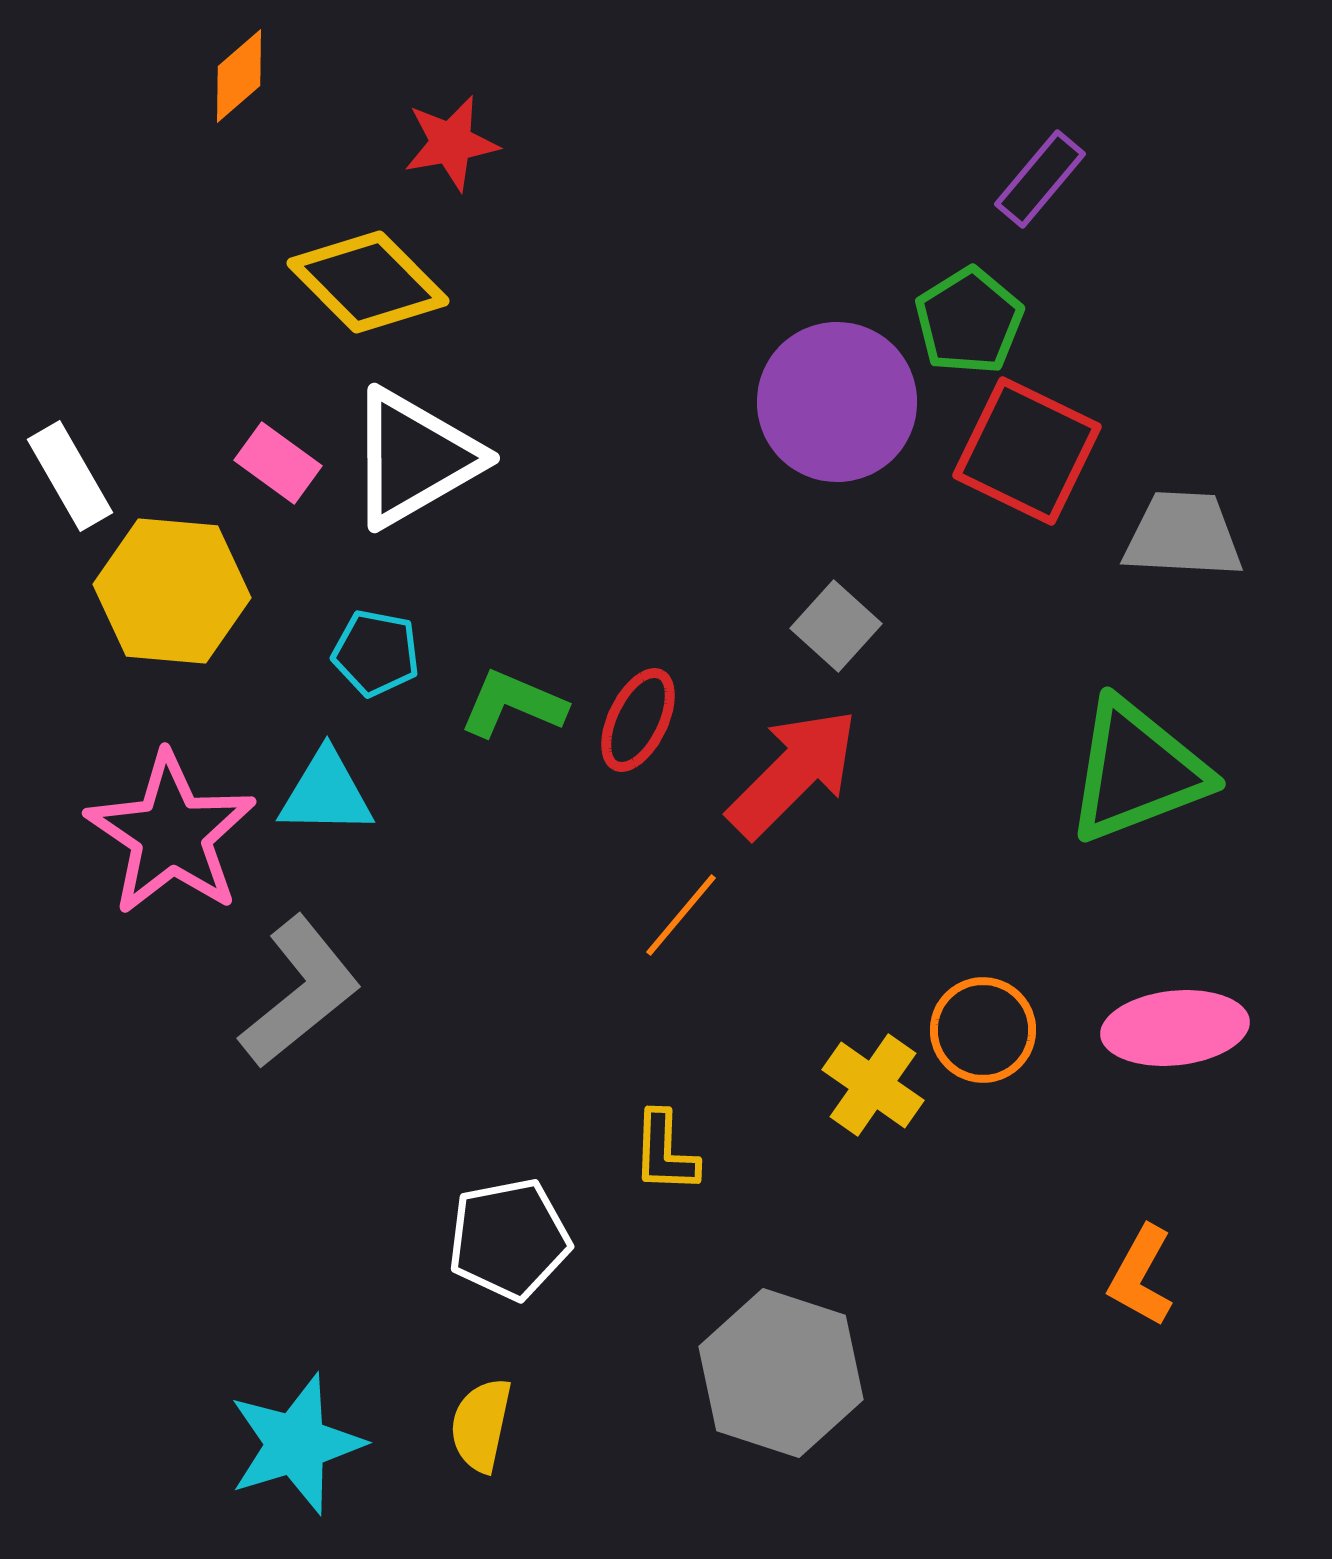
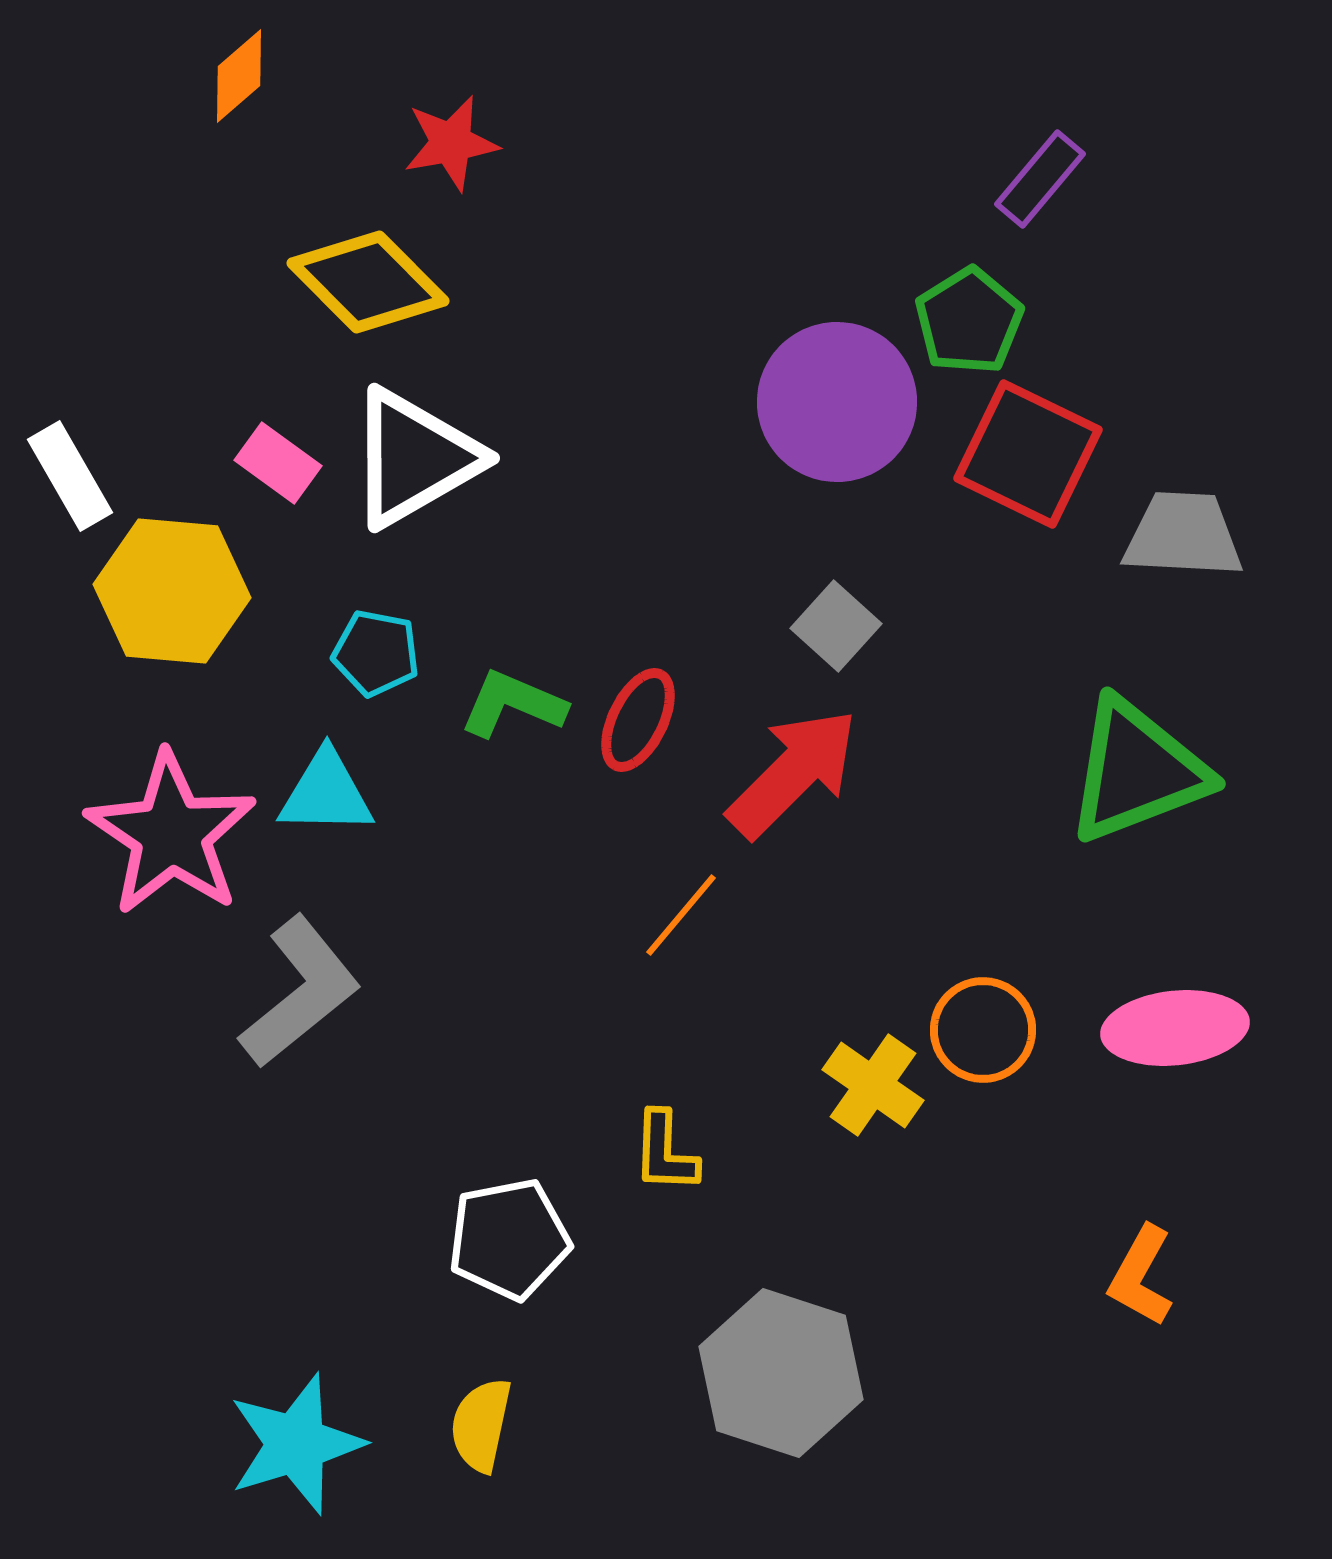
red square: moved 1 px right, 3 px down
